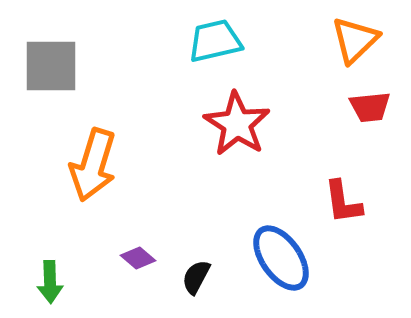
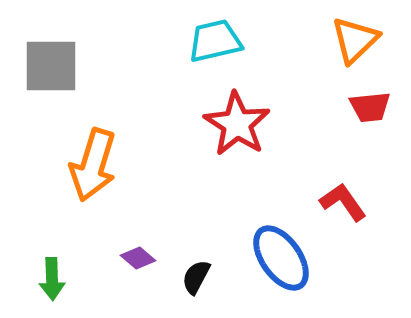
red L-shape: rotated 153 degrees clockwise
green arrow: moved 2 px right, 3 px up
